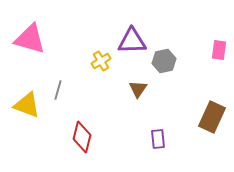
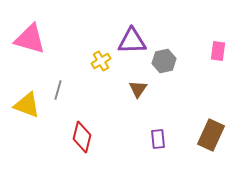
pink rectangle: moved 1 px left, 1 px down
brown rectangle: moved 1 px left, 18 px down
